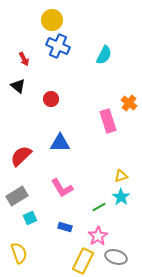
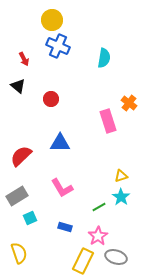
cyan semicircle: moved 3 px down; rotated 18 degrees counterclockwise
